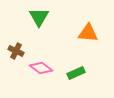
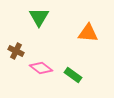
green rectangle: moved 3 px left, 2 px down; rotated 60 degrees clockwise
